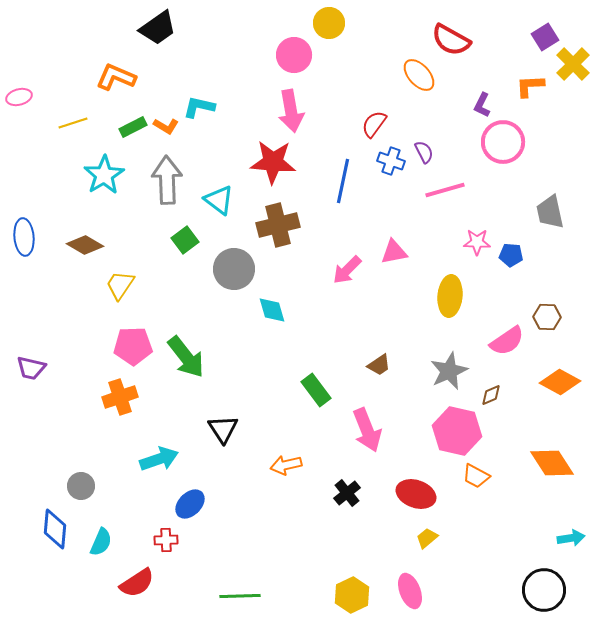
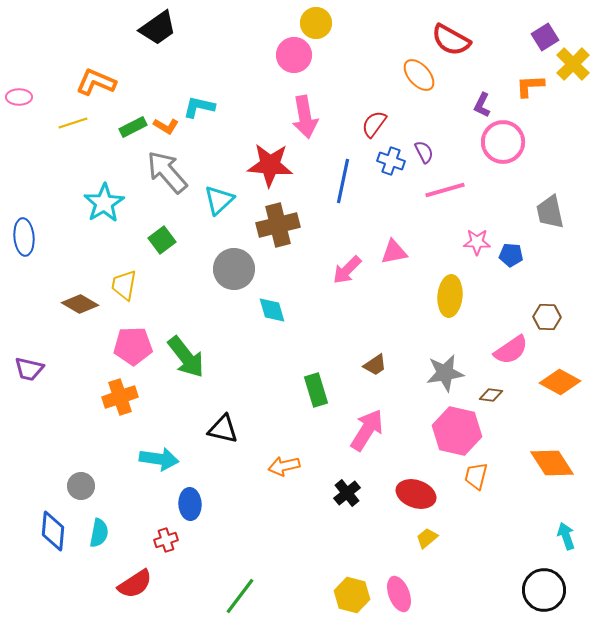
yellow circle at (329, 23): moved 13 px left
orange L-shape at (116, 77): moved 20 px left, 5 px down
pink ellipse at (19, 97): rotated 15 degrees clockwise
pink arrow at (291, 111): moved 14 px right, 6 px down
red star at (273, 162): moved 3 px left, 3 px down
cyan star at (104, 175): moved 28 px down
gray arrow at (167, 180): moved 8 px up; rotated 39 degrees counterclockwise
cyan triangle at (219, 200): rotated 40 degrees clockwise
green square at (185, 240): moved 23 px left
brown diamond at (85, 245): moved 5 px left, 59 px down
yellow trapezoid at (120, 285): moved 4 px right; rotated 24 degrees counterclockwise
pink semicircle at (507, 341): moved 4 px right, 9 px down
brown trapezoid at (379, 365): moved 4 px left
purple trapezoid at (31, 368): moved 2 px left, 1 px down
gray star at (449, 371): moved 4 px left, 2 px down; rotated 15 degrees clockwise
green rectangle at (316, 390): rotated 20 degrees clockwise
brown diamond at (491, 395): rotated 30 degrees clockwise
black triangle at (223, 429): rotated 44 degrees counterclockwise
pink arrow at (367, 430): rotated 126 degrees counterclockwise
cyan arrow at (159, 459): rotated 27 degrees clockwise
orange arrow at (286, 465): moved 2 px left, 1 px down
orange trapezoid at (476, 476): rotated 76 degrees clockwise
blue ellipse at (190, 504): rotated 48 degrees counterclockwise
blue diamond at (55, 529): moved 2 px left, 2 px down
cyan arrow at (571, 538): moved 5 px left, 2 px up; rotated 100 degrees counterclockwise
red cross at (166, 540): rotated 15 degrees counterclockwise
cyan semicircle at (101, 542): moved 2 px left, 9 px up; rotated 12 degrees counterclockwise
red semicircle at (137, 583): moved 2 px left, 1 px down
pink ellipse at (410, 591): moved 11 px left, 3 px down
yellow hexagon at (352, 595): rotated 20 degrees counterclockwise
green line at (240, 596): rotated 51 degrees counterclockwise
